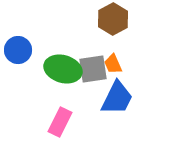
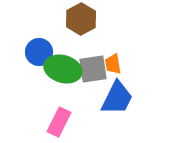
brown hexagon: moved 32 px left
blue circle: moved 21 px right, 2 px down
orange trapezoid: rotated 15 degrees clockwise
pink rectangle: moved 1 px left
